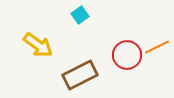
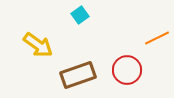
orange line: moved 9 px up
red circle: moved 15 px down
brown rectangle: moved 2 px left; rotated 8 degrees clockwise
